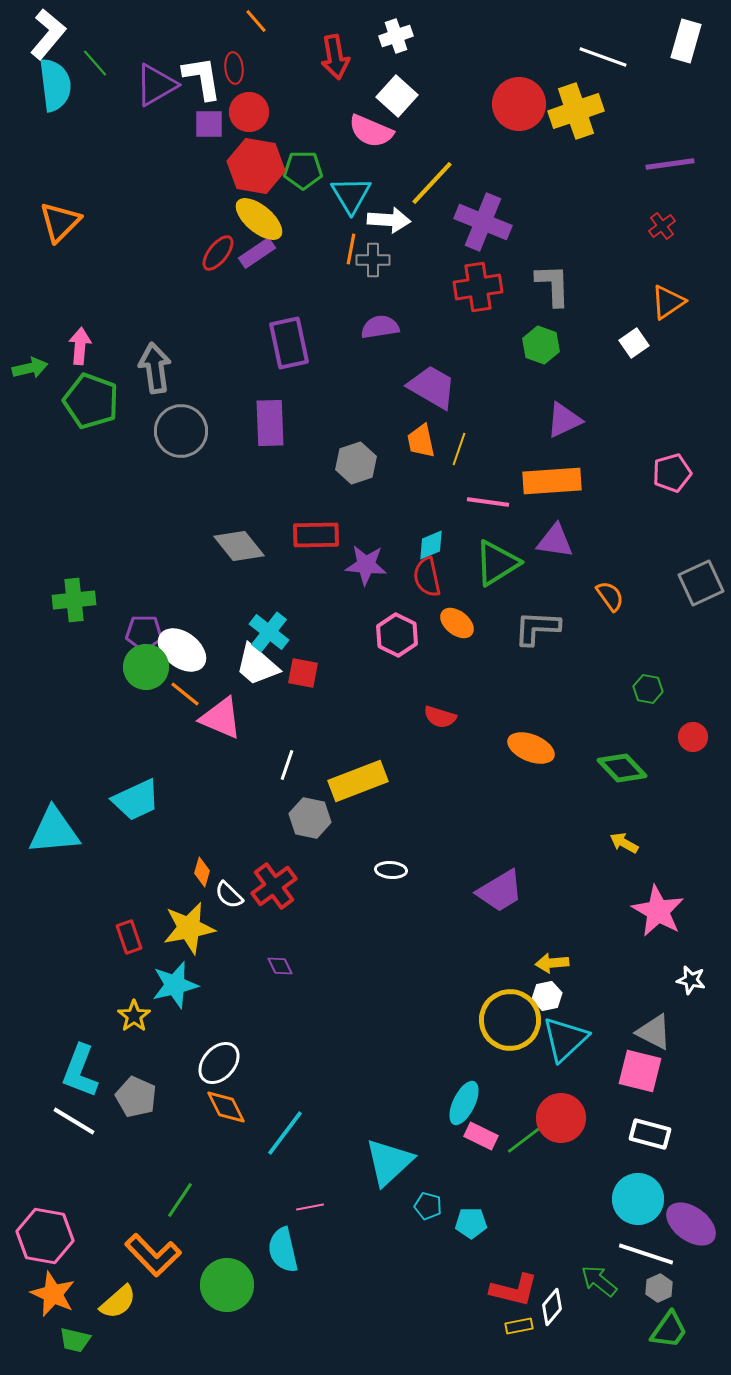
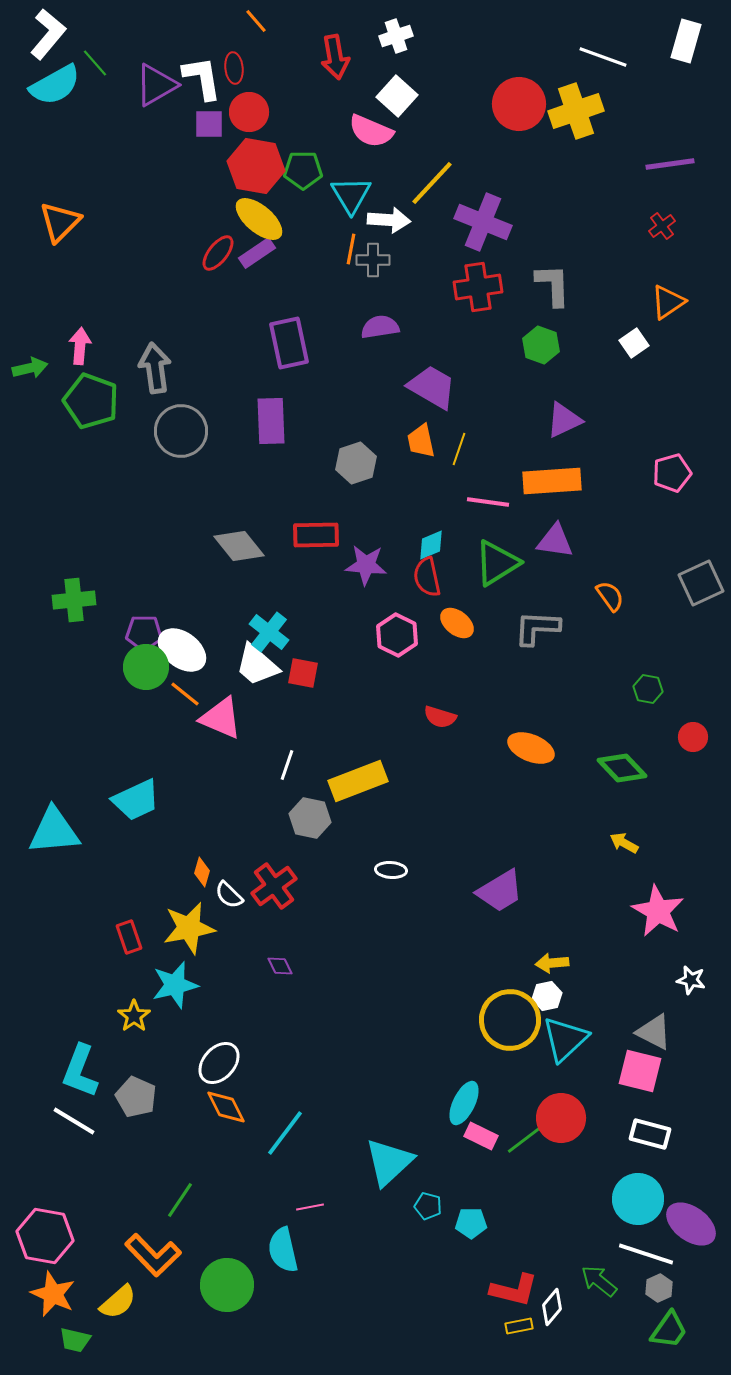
cyan semicircle at (55, 85): rotated 68 degrees clockwise
purple rectangle at (270, 423): moved 1 px right, 2 px up
